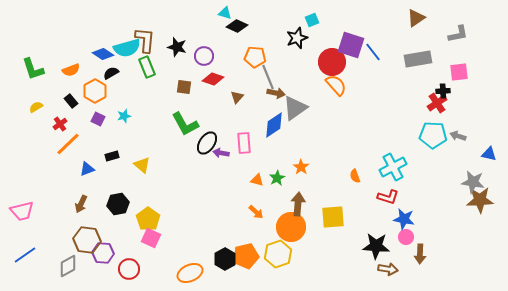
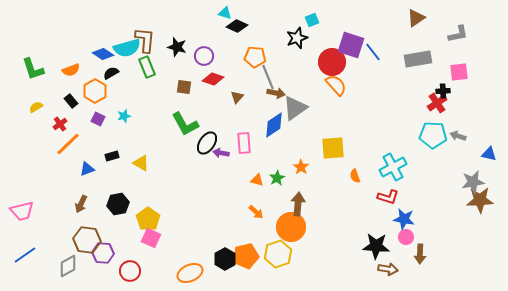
yellow triangle at (142, 165): moved 1 px left, 2 px up; rotated 12 degrees counterclockwise
gray star at (473, 182): rotated 20 degrees counterclockwise
yellow square at (333, 217): moved 69 px up
red circle at (129, 269): moved 1 px right, 2 px down
